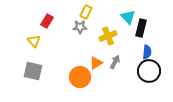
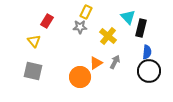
yellow cross: rotated 30 degrees counterclockwise
